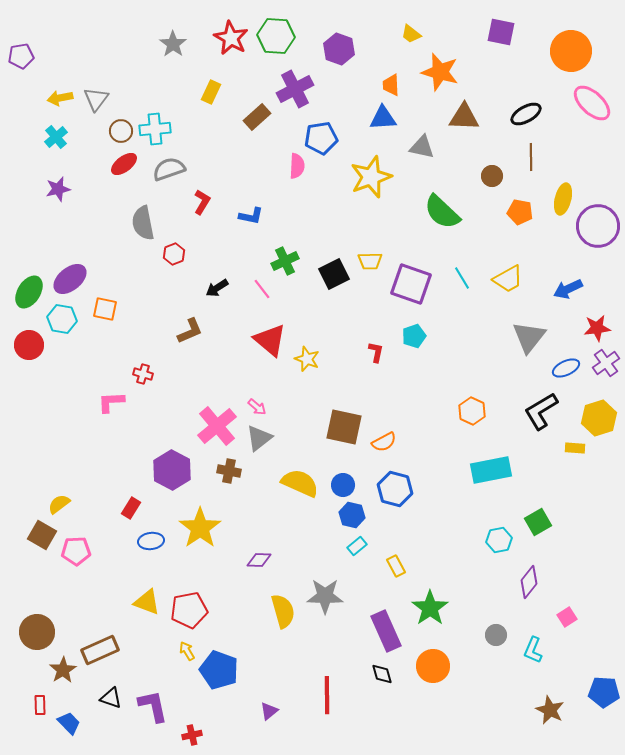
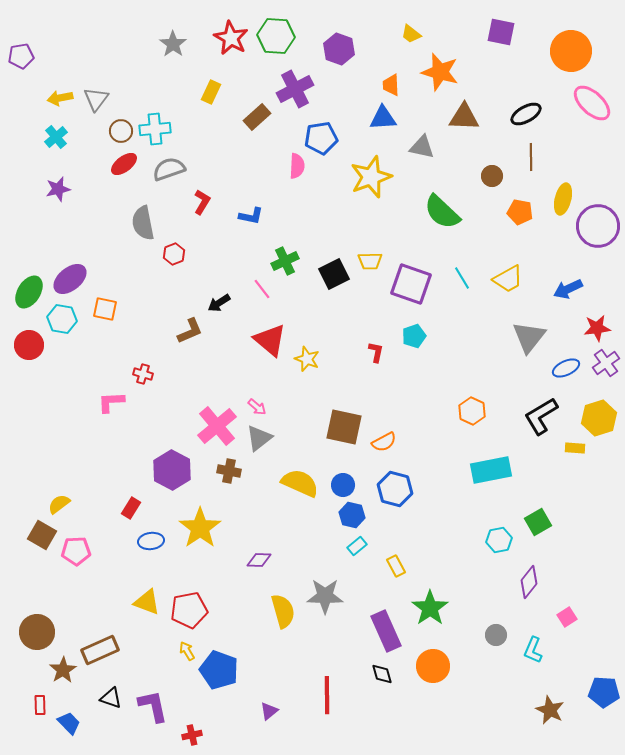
black arrow at (217, 288): moved 2 px right, 15 px down
black L-shape at (541, 411): moved 5 px down
